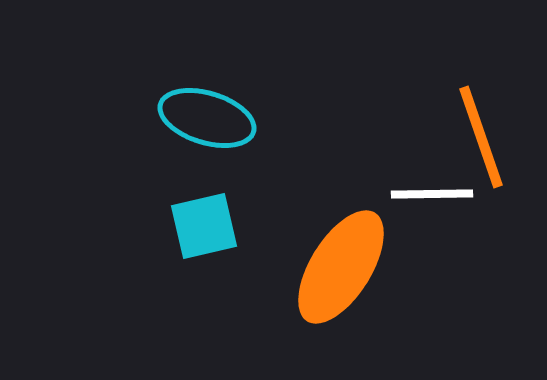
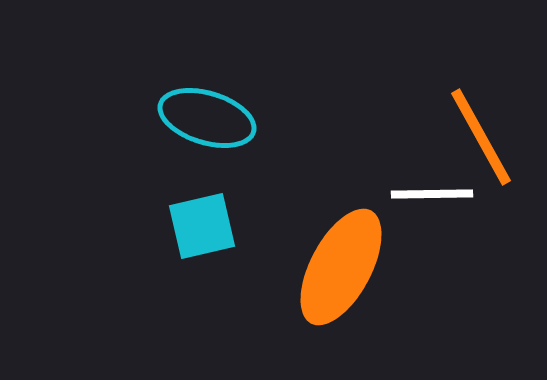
orange line: rotated 10 degrees counterclockwise
cyan square: moved 2 px left
orange ellipse: rotated 4 degrees counterclockwise
